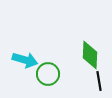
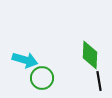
green circle: moved 6 px left, 4 px down
